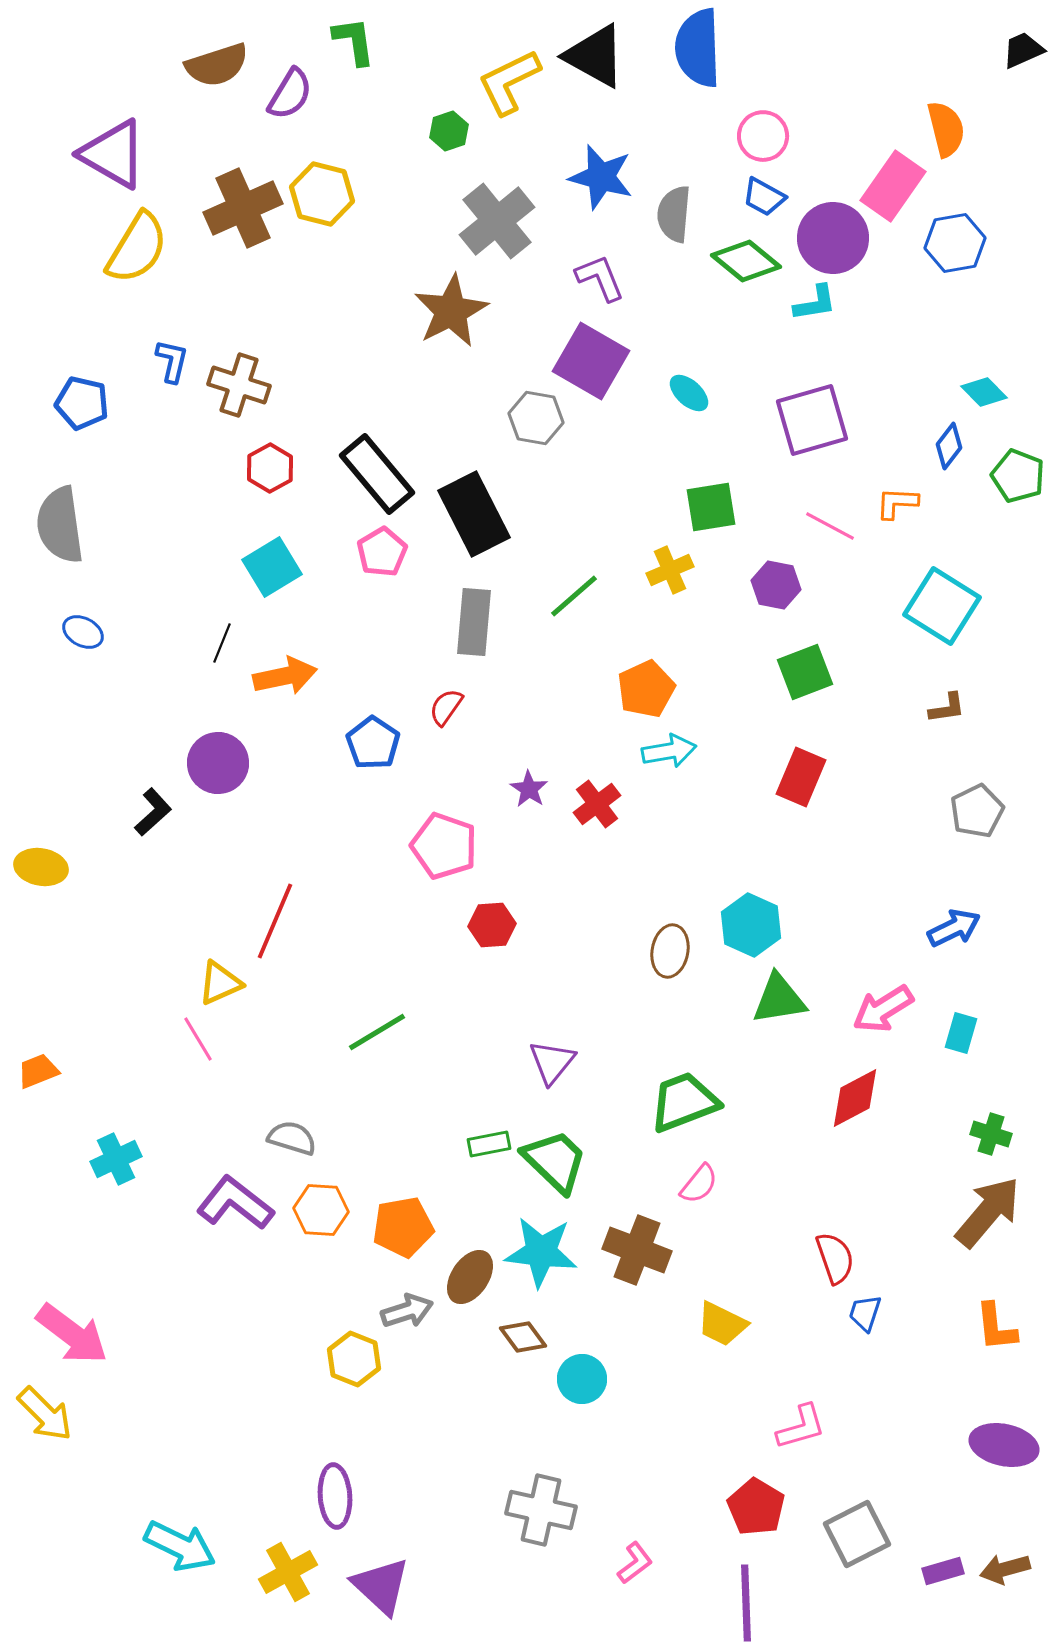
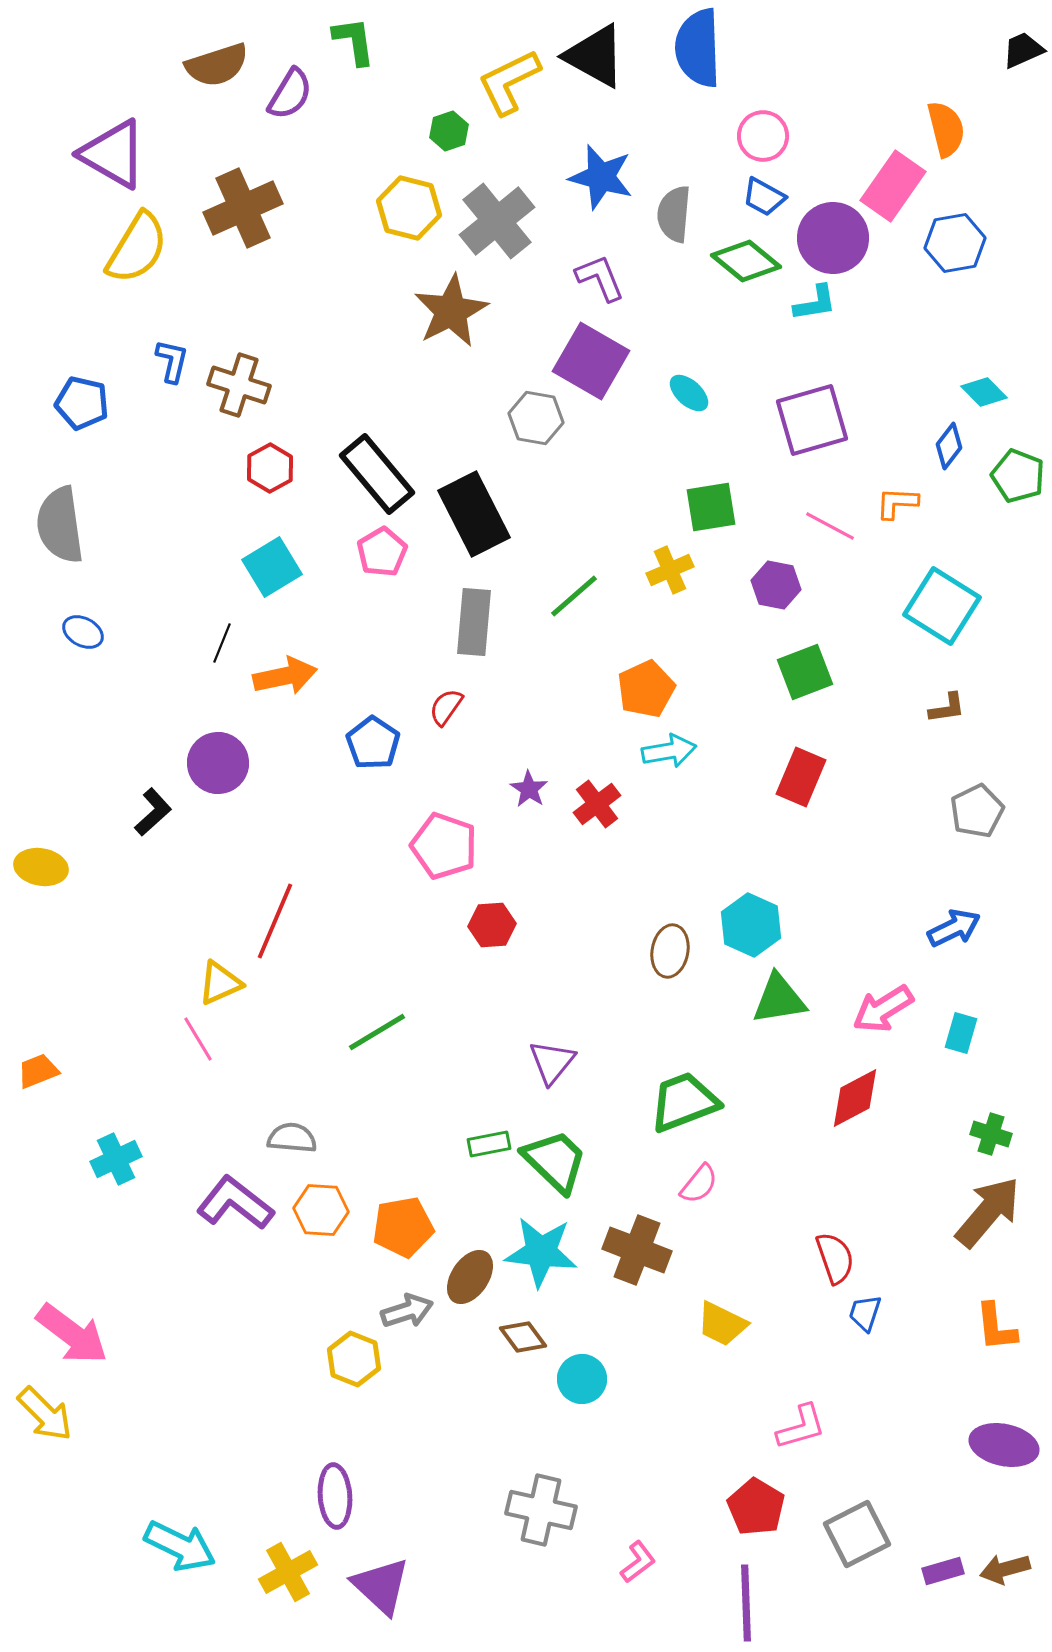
yellow hexagon at (322, 194): moved 87 px right, 14 px down
gray semicircle at (292, 1138): rotated 12 degrees counterclockwise
pink L-shape at (635, 1563): moved 3 px right, 1 px up
